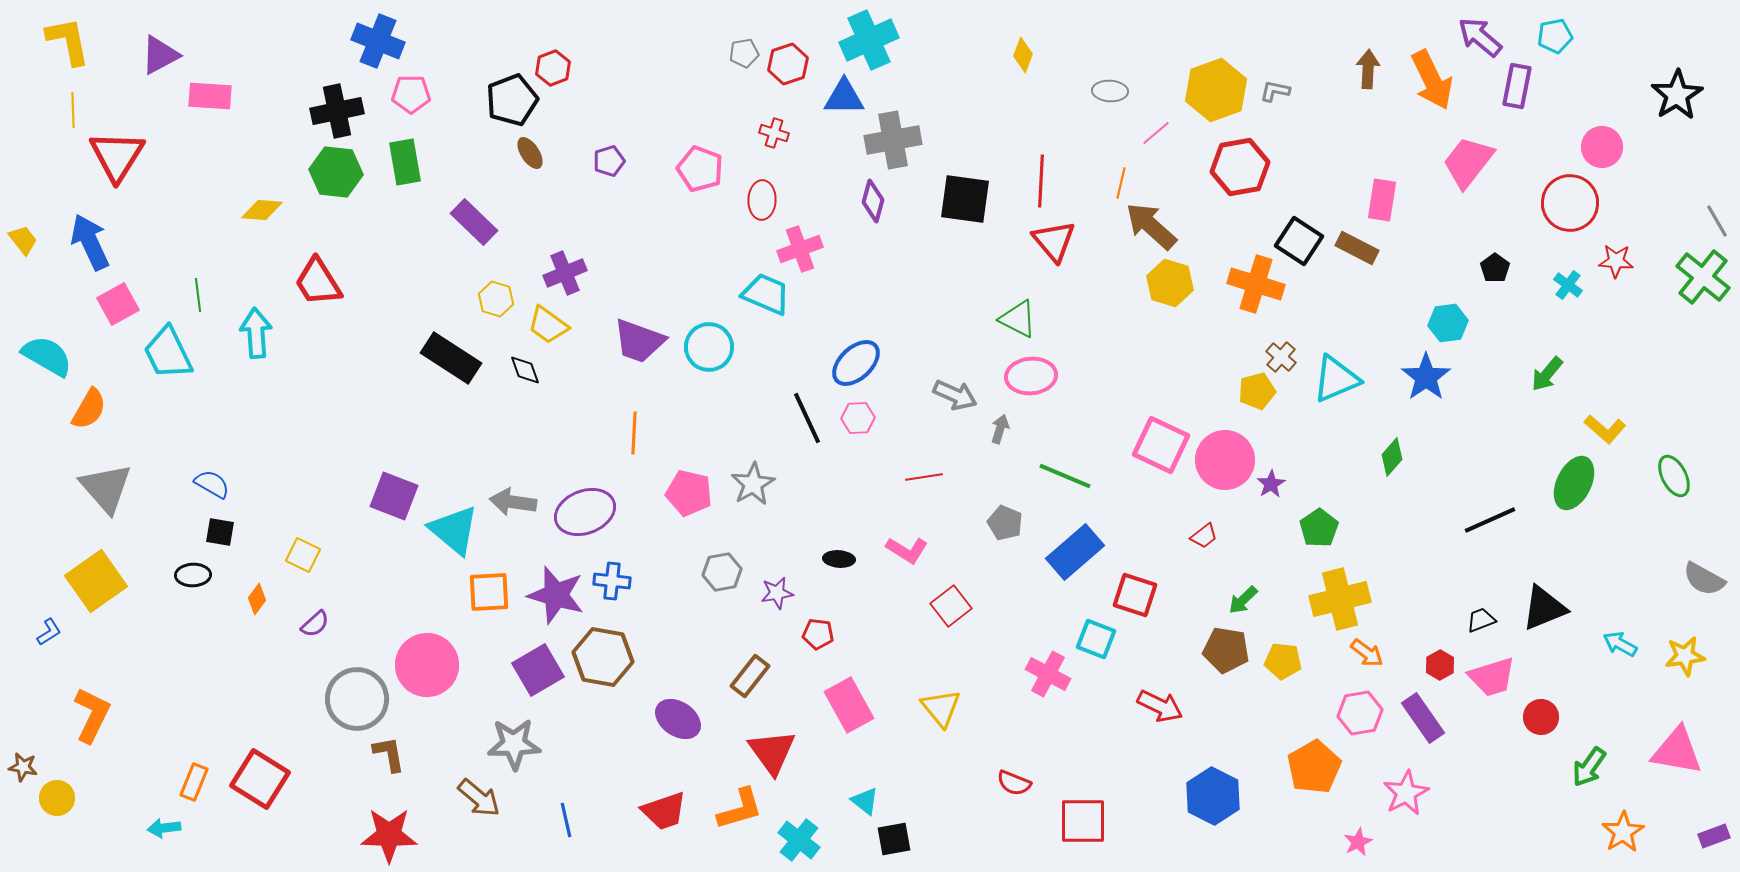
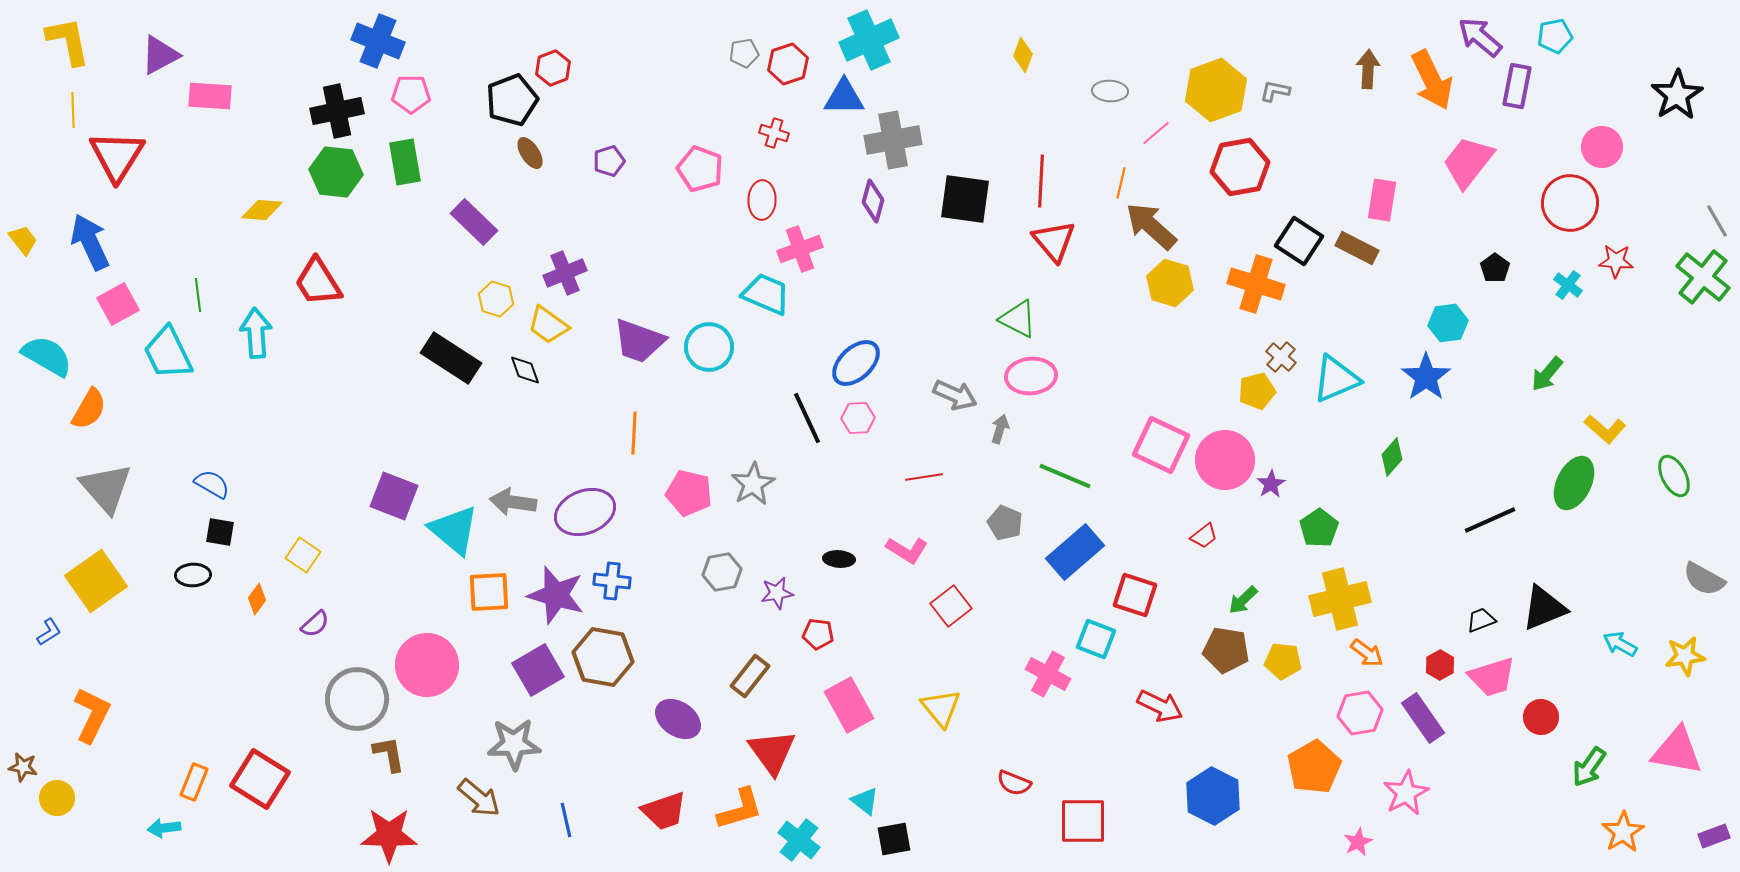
yellow square at (303, 555): rotated 8 degrees clockwise
